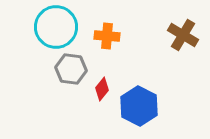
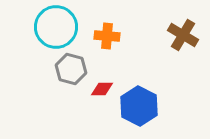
gray hexagon: rotated 8 degrees clockwise
red diamond: rotated 50 degrees clockwise
